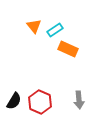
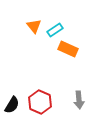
black semicircle: moved 2 px left, 4 px down
